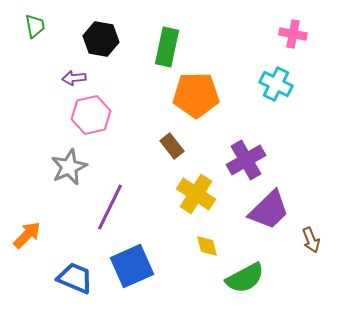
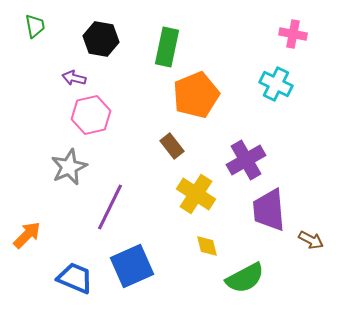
purple arrow: rotated 20 degrees clockwise
orange pentagon: rotated 21 degrees counterclockwise
purple trapezoid: rotated 129 degrees clockwise
brown arrow: rotated 40 degrees counterclockwise
